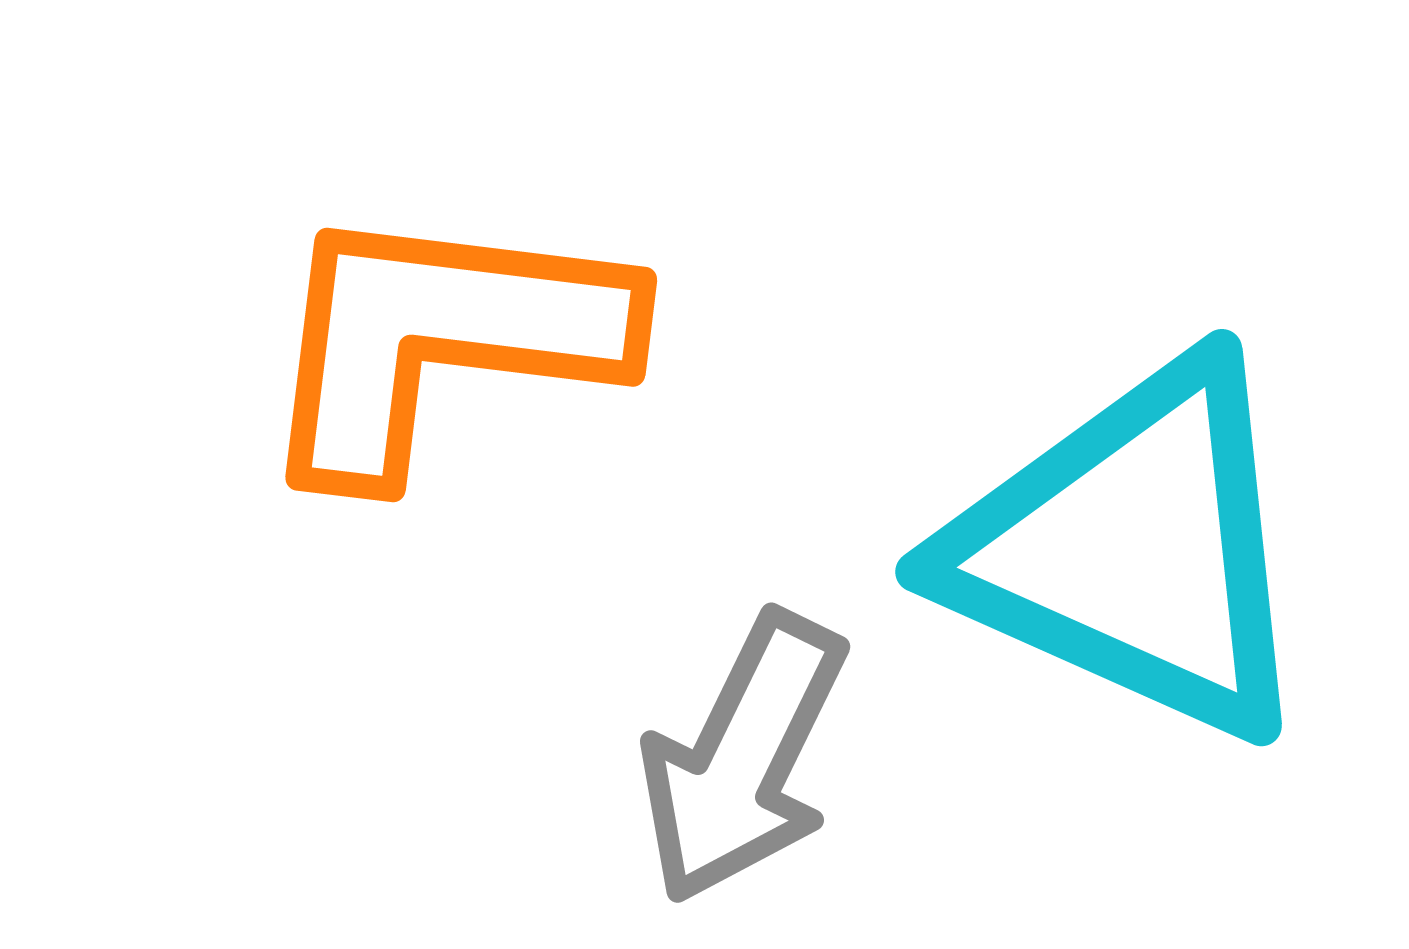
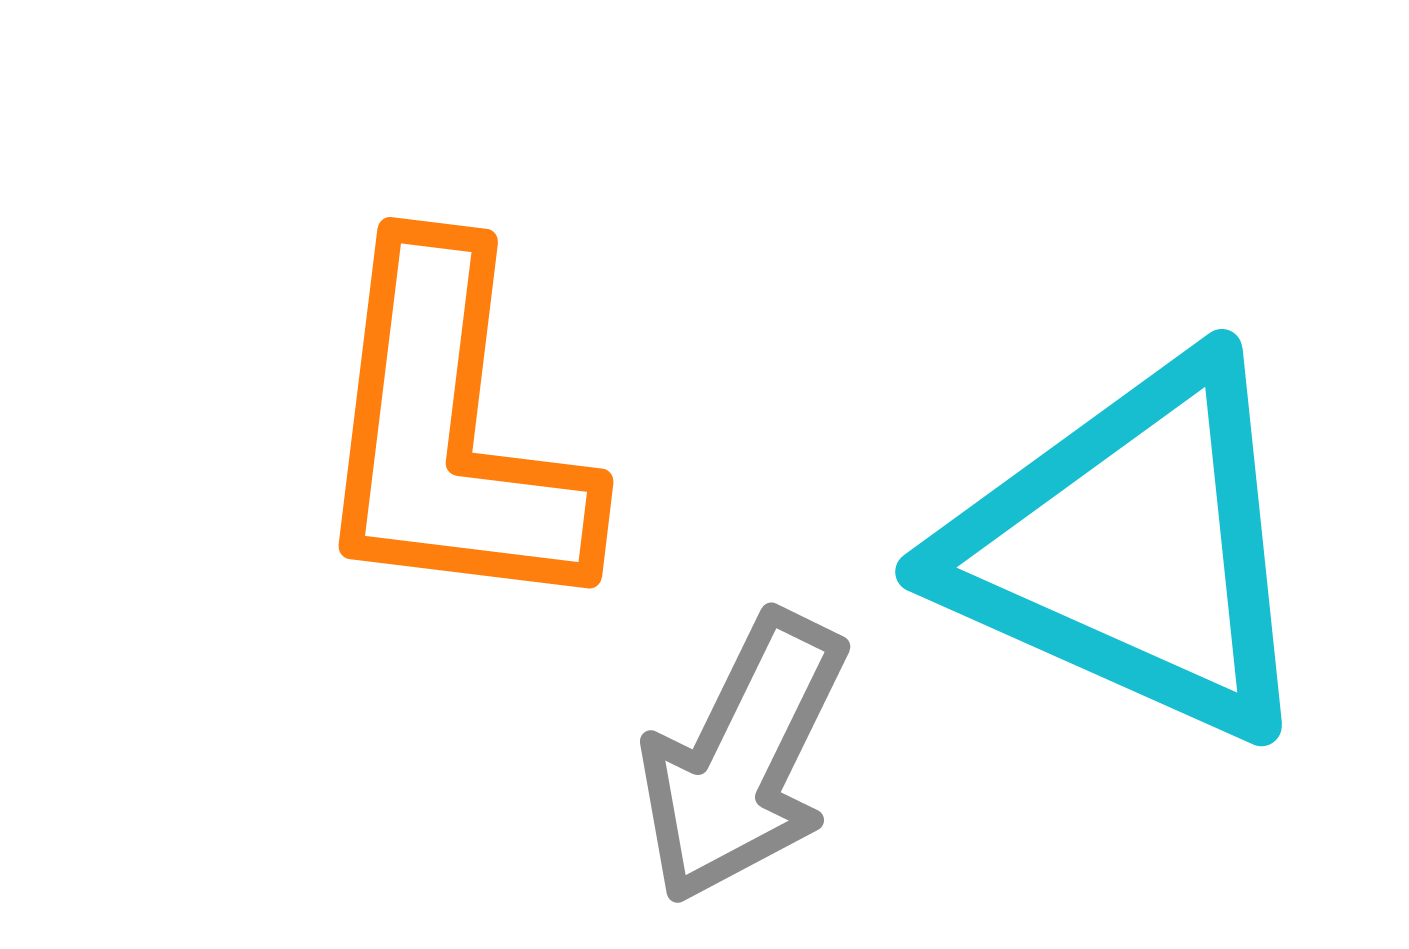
orange L-shape: moved 10 px right, 93 px down; rotated 90 degrees counterclockwise
